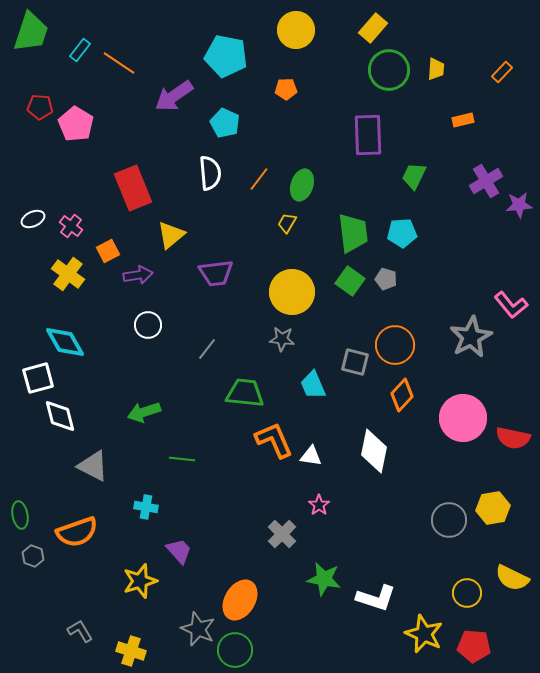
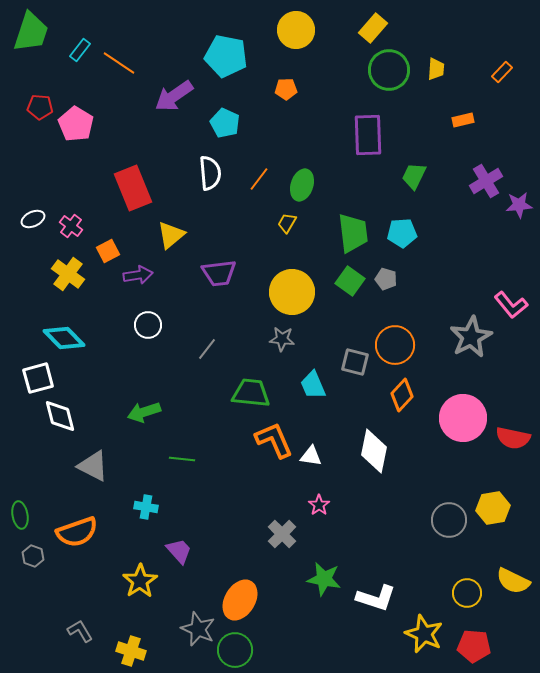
purple trapezoid at (216, 273): moved 3 px right
cyan diamond at (65, 342): moved 1 px left, 4 px up; rotated 15 degrees counterclockwise
green trapezoid at (245, 393): moved 6 px right
yellow semicircle at (512, 578): moved 1 px right, 3 px down
yellow star at (140, 581): rotated 16 degrees counterclockwise
